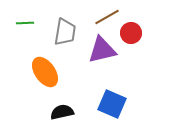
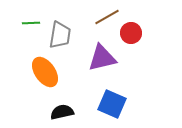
green line: moved 6 px right
gray trapezoid: moved 5 px left, 3 px down
purple triangle: moved 8 px down
